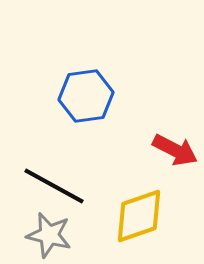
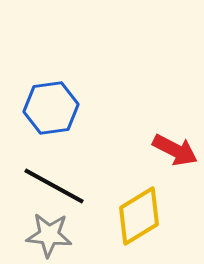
blue hexagon: moved 35 px left, 12 px down
yellow diamond: rotated 12 degrees counterclockwise
gray star: rotated 9 degrees counterclockwise
